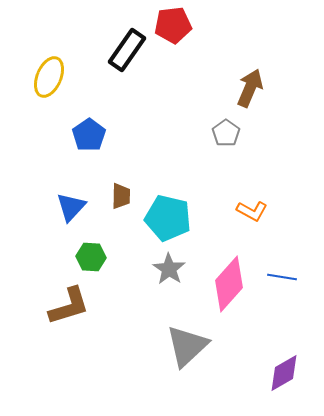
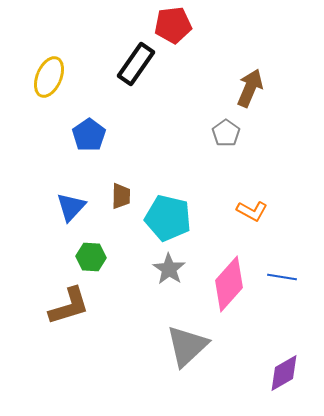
black rectangle: moved 9 px right, 14 px down
